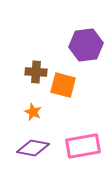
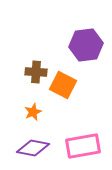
orange square: rotated 12 degrees clockwise
orange star: rotated 24 degrees clockwise
